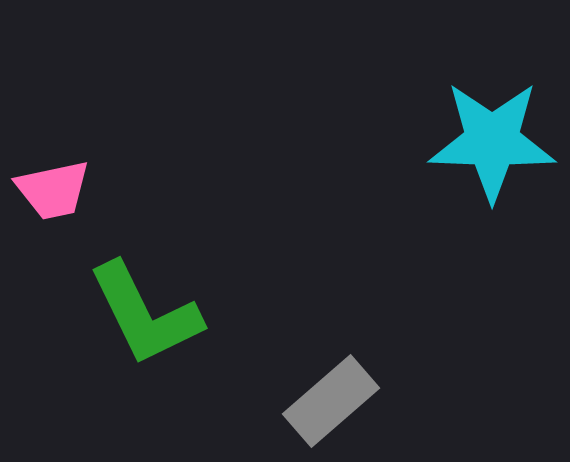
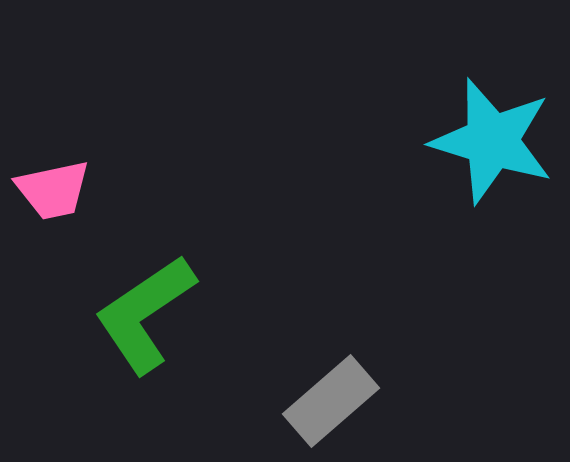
cyan star: rotated 15 degrees clockwise
green L-shape: rotated 82 degrees clockwise
